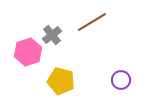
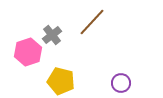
brown line: rotated 16 degrees counterclockwise
purple circle: moved 3 px down
